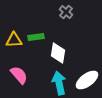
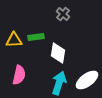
gray cross: moved 3 px left, 2 px down
pink semicircle: rotated 54 degrees clockwise
cyan arrow: rotated 30 degrees clockwise
